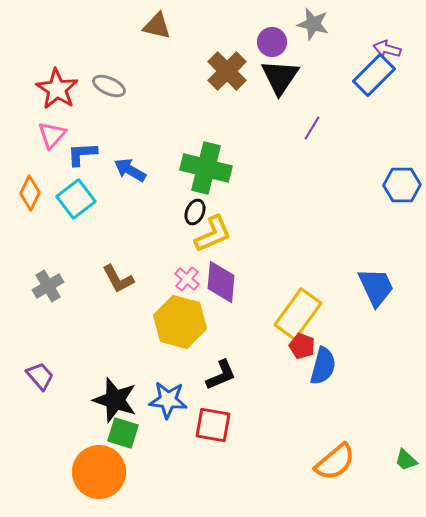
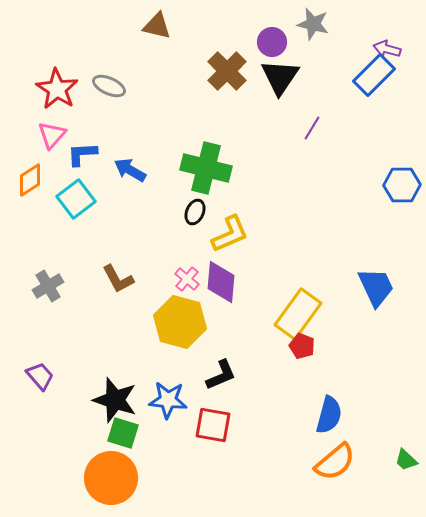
orange diamond: moved 13 px up; rotated 32 degrees clockwise
yellow L-shape: moved 17 px right
blue semicircle: moved 6 px right, 49 px down
orange circle: moved 12 px right, 6 px down
